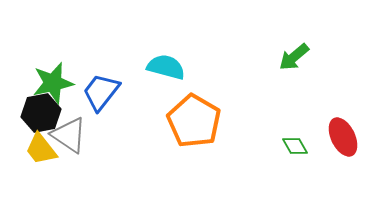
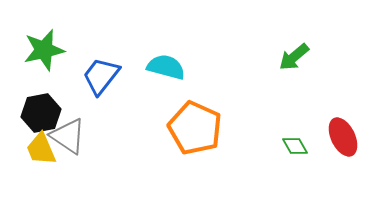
green star: moved 9 px left, 33 px up
blue trapezoid: moved 16 px up
orange pentagon: moved 1 px right, 7 px down; rotated 6 degrees counterclockwise
gray triangle: moved 1 px left, 1 px down
yellow trapezoid: rotated 15 degrees clockwise
